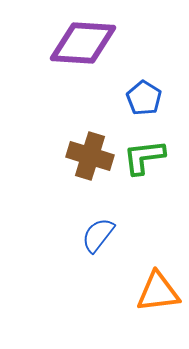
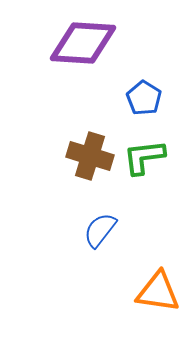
blue semicircle: moved 2 px right, 5 px up
orange triangle: rotated 15 degrees clockwise
